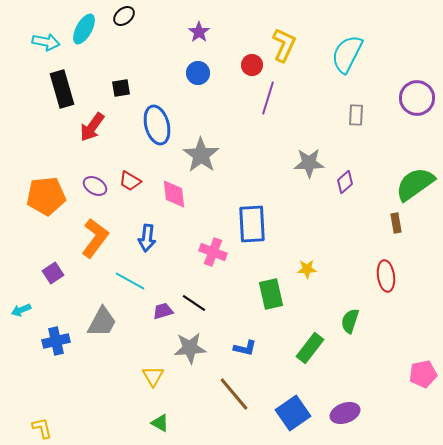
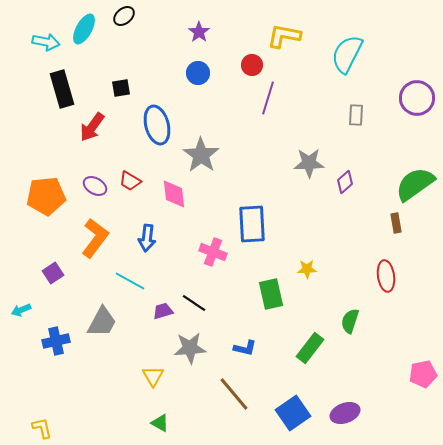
yellow L-shape at (284, 45): moved 9 px up; rotated 104 degrees counterclockwise
